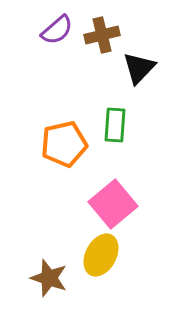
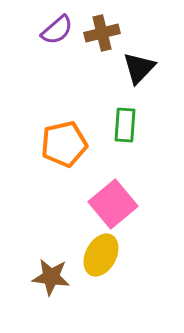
brown cross: moved 2 px up
green rectangle: moved 10 px right
brown star: moved 2 px right, 1 px up; rotated 12 degrees counterclockwise
